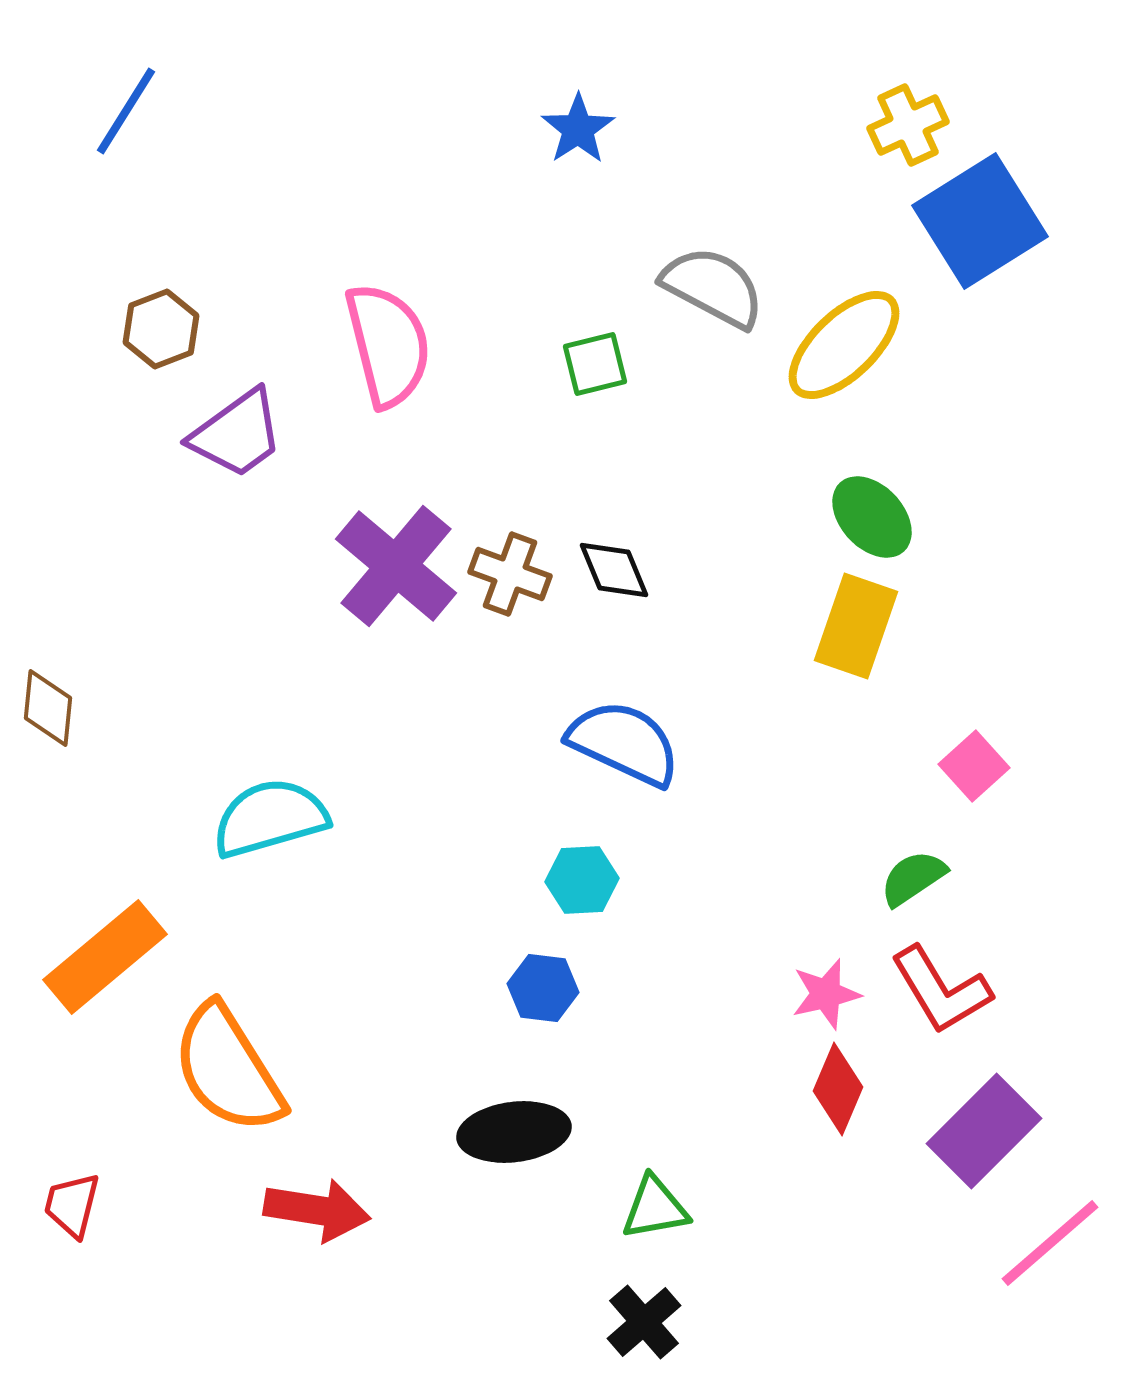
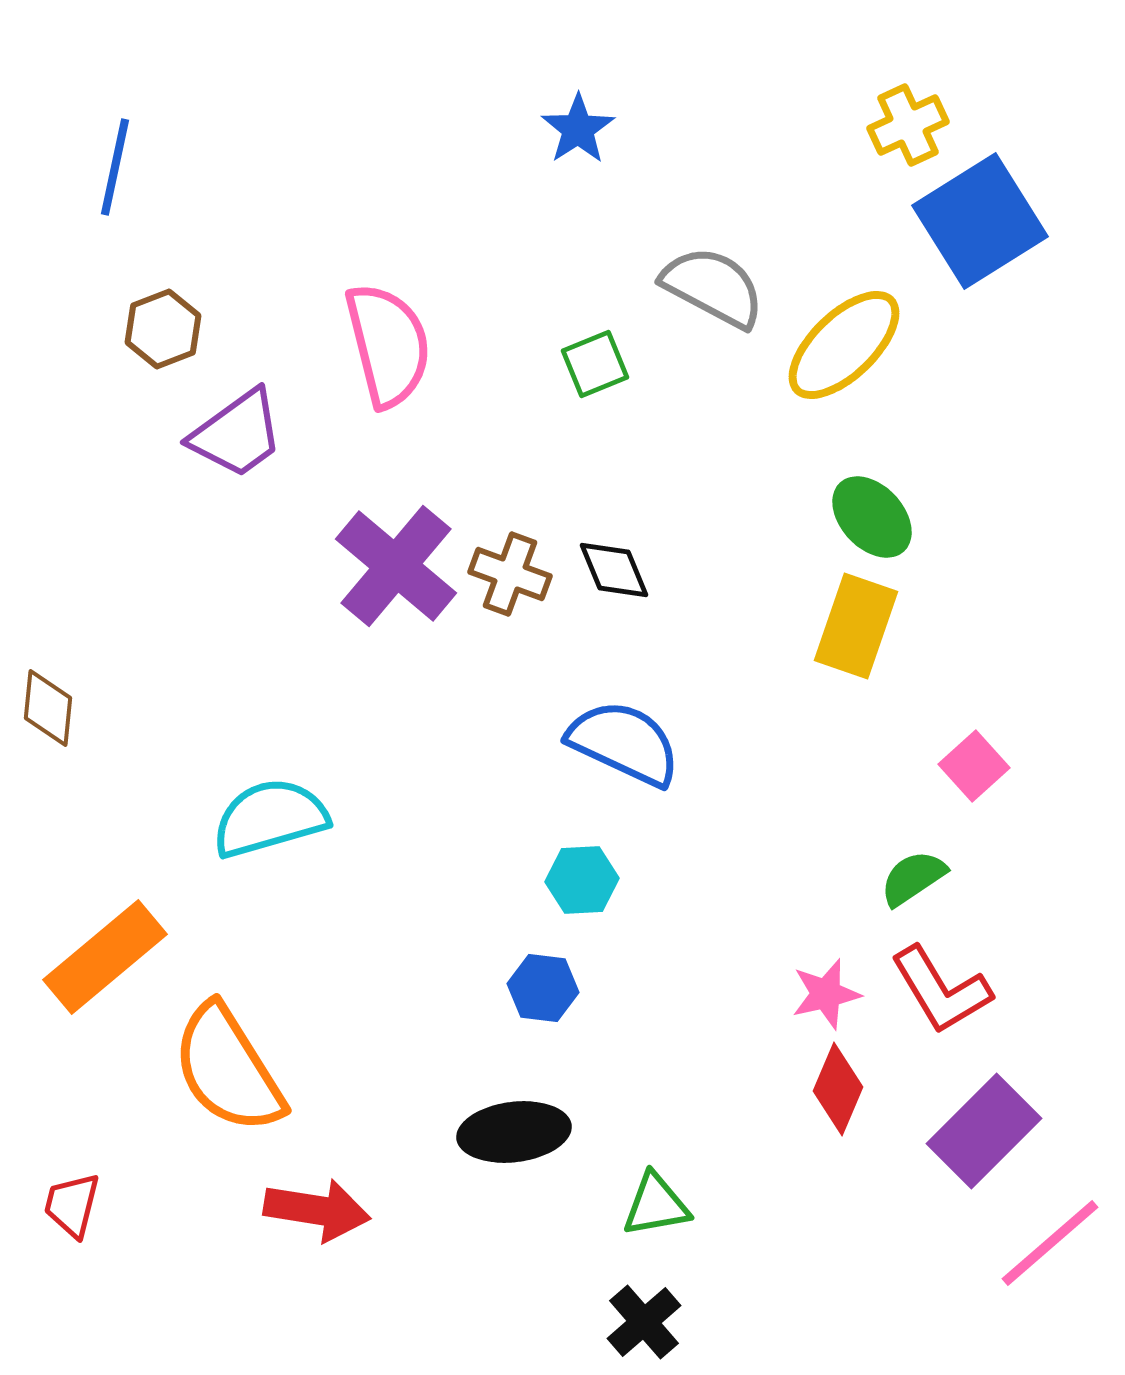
blue line: moved 11 px left, 56 px down; rotated 20 degrees counterclockwise
brown hexagon: moved 2 px right
green square: rotated 8 degrees counterclockwise
green triangle: moved 1 px right, 3 px up
